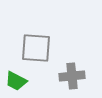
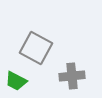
gray square: rotated 24 degrees clockwise
